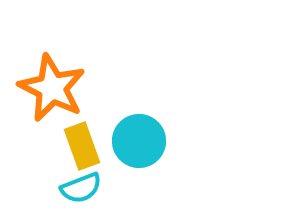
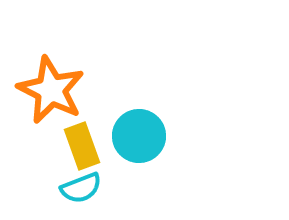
orange star: moved 1 px left, 2 px down
cyan circle: moved 5 px up
